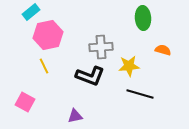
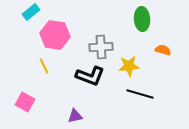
green ellipse: moved 1 px left, 1 px down
pink hexagon: moved 7 px right; rotated 20 degrees clockwise
